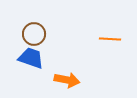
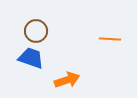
brown circle: moved 2 px right, 3 px up
orange arrow: rotated 30 degrees counterclockwise
